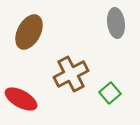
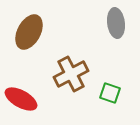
green square: rotated 30 degrees counterclockwise
